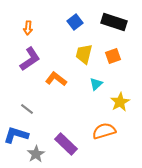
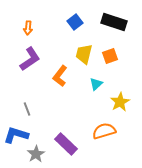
orange square: moved 3 px left
orange L-shape: moved 4 px right, 3 px up; rotated 90 degrees counterclockwise
gray line: rotated 32 degrees clockwise
